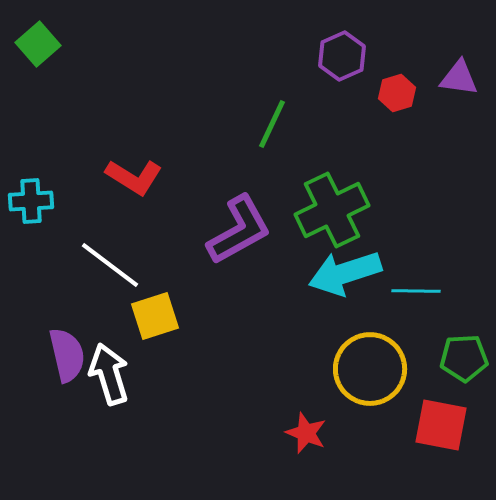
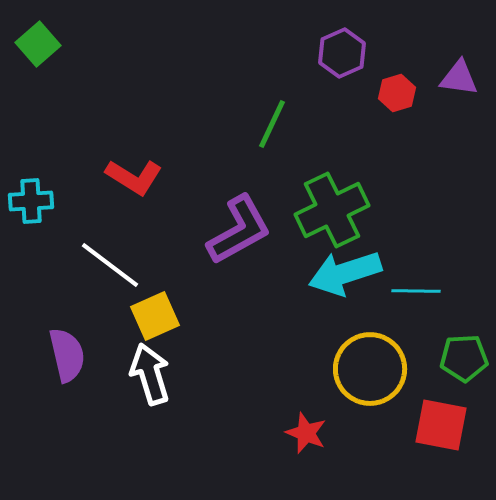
purple hexagon: moved 3 px up
yellow square: rotated 6 degrees counterclockwise
white arrow: moved 41 px right
